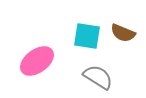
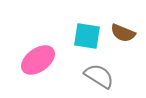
pink ellipse: moved 1 px right, 1 px up
gray semicircle: moved 1 px right, 1 px up
